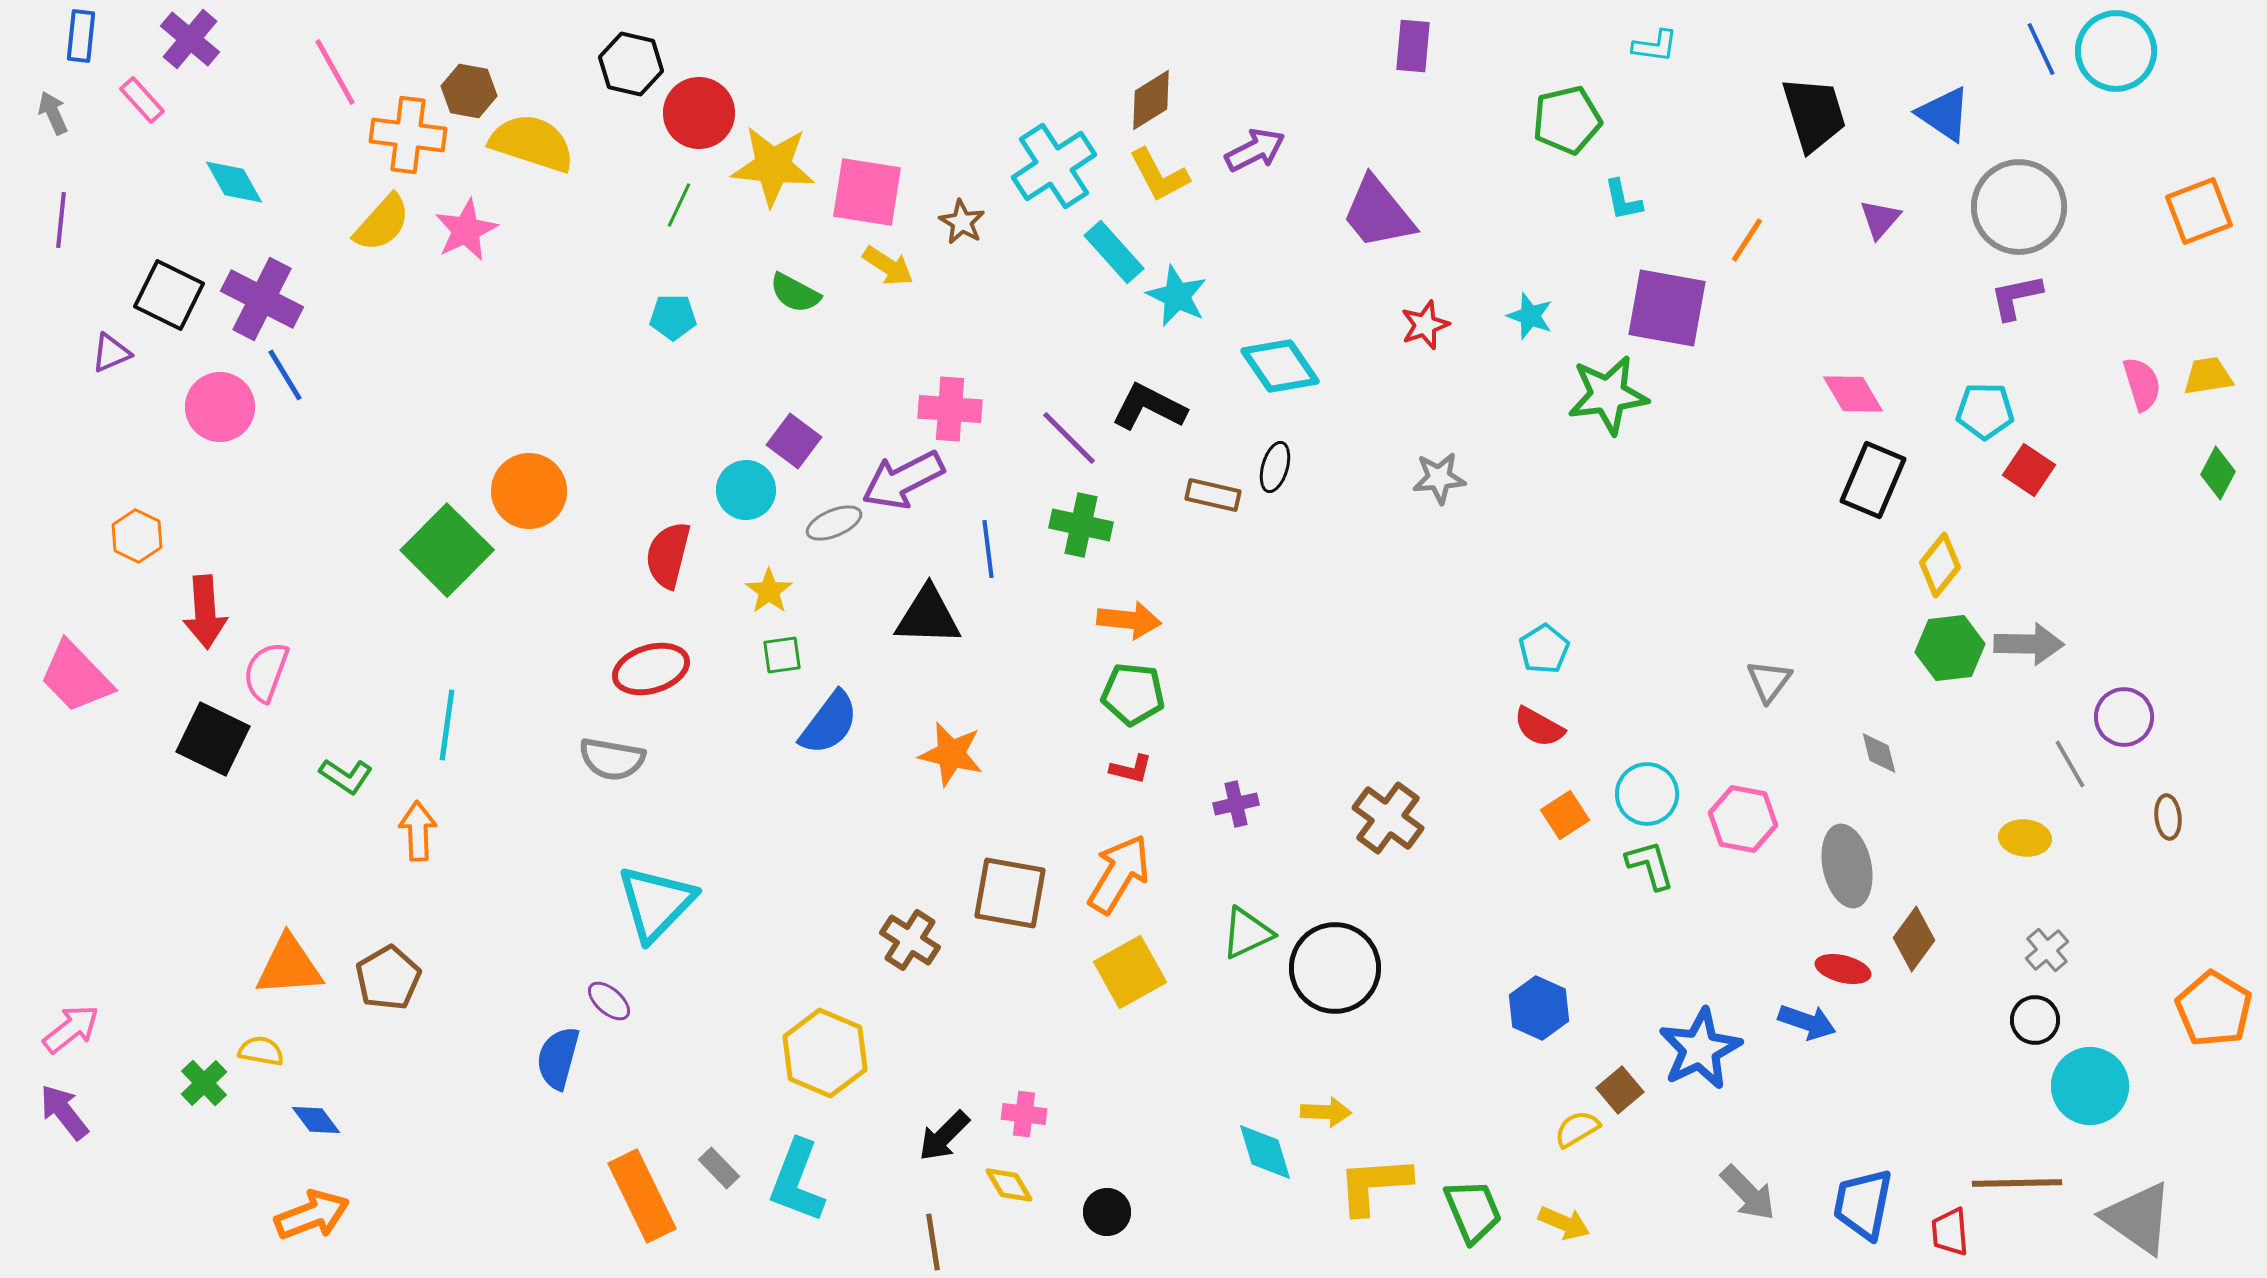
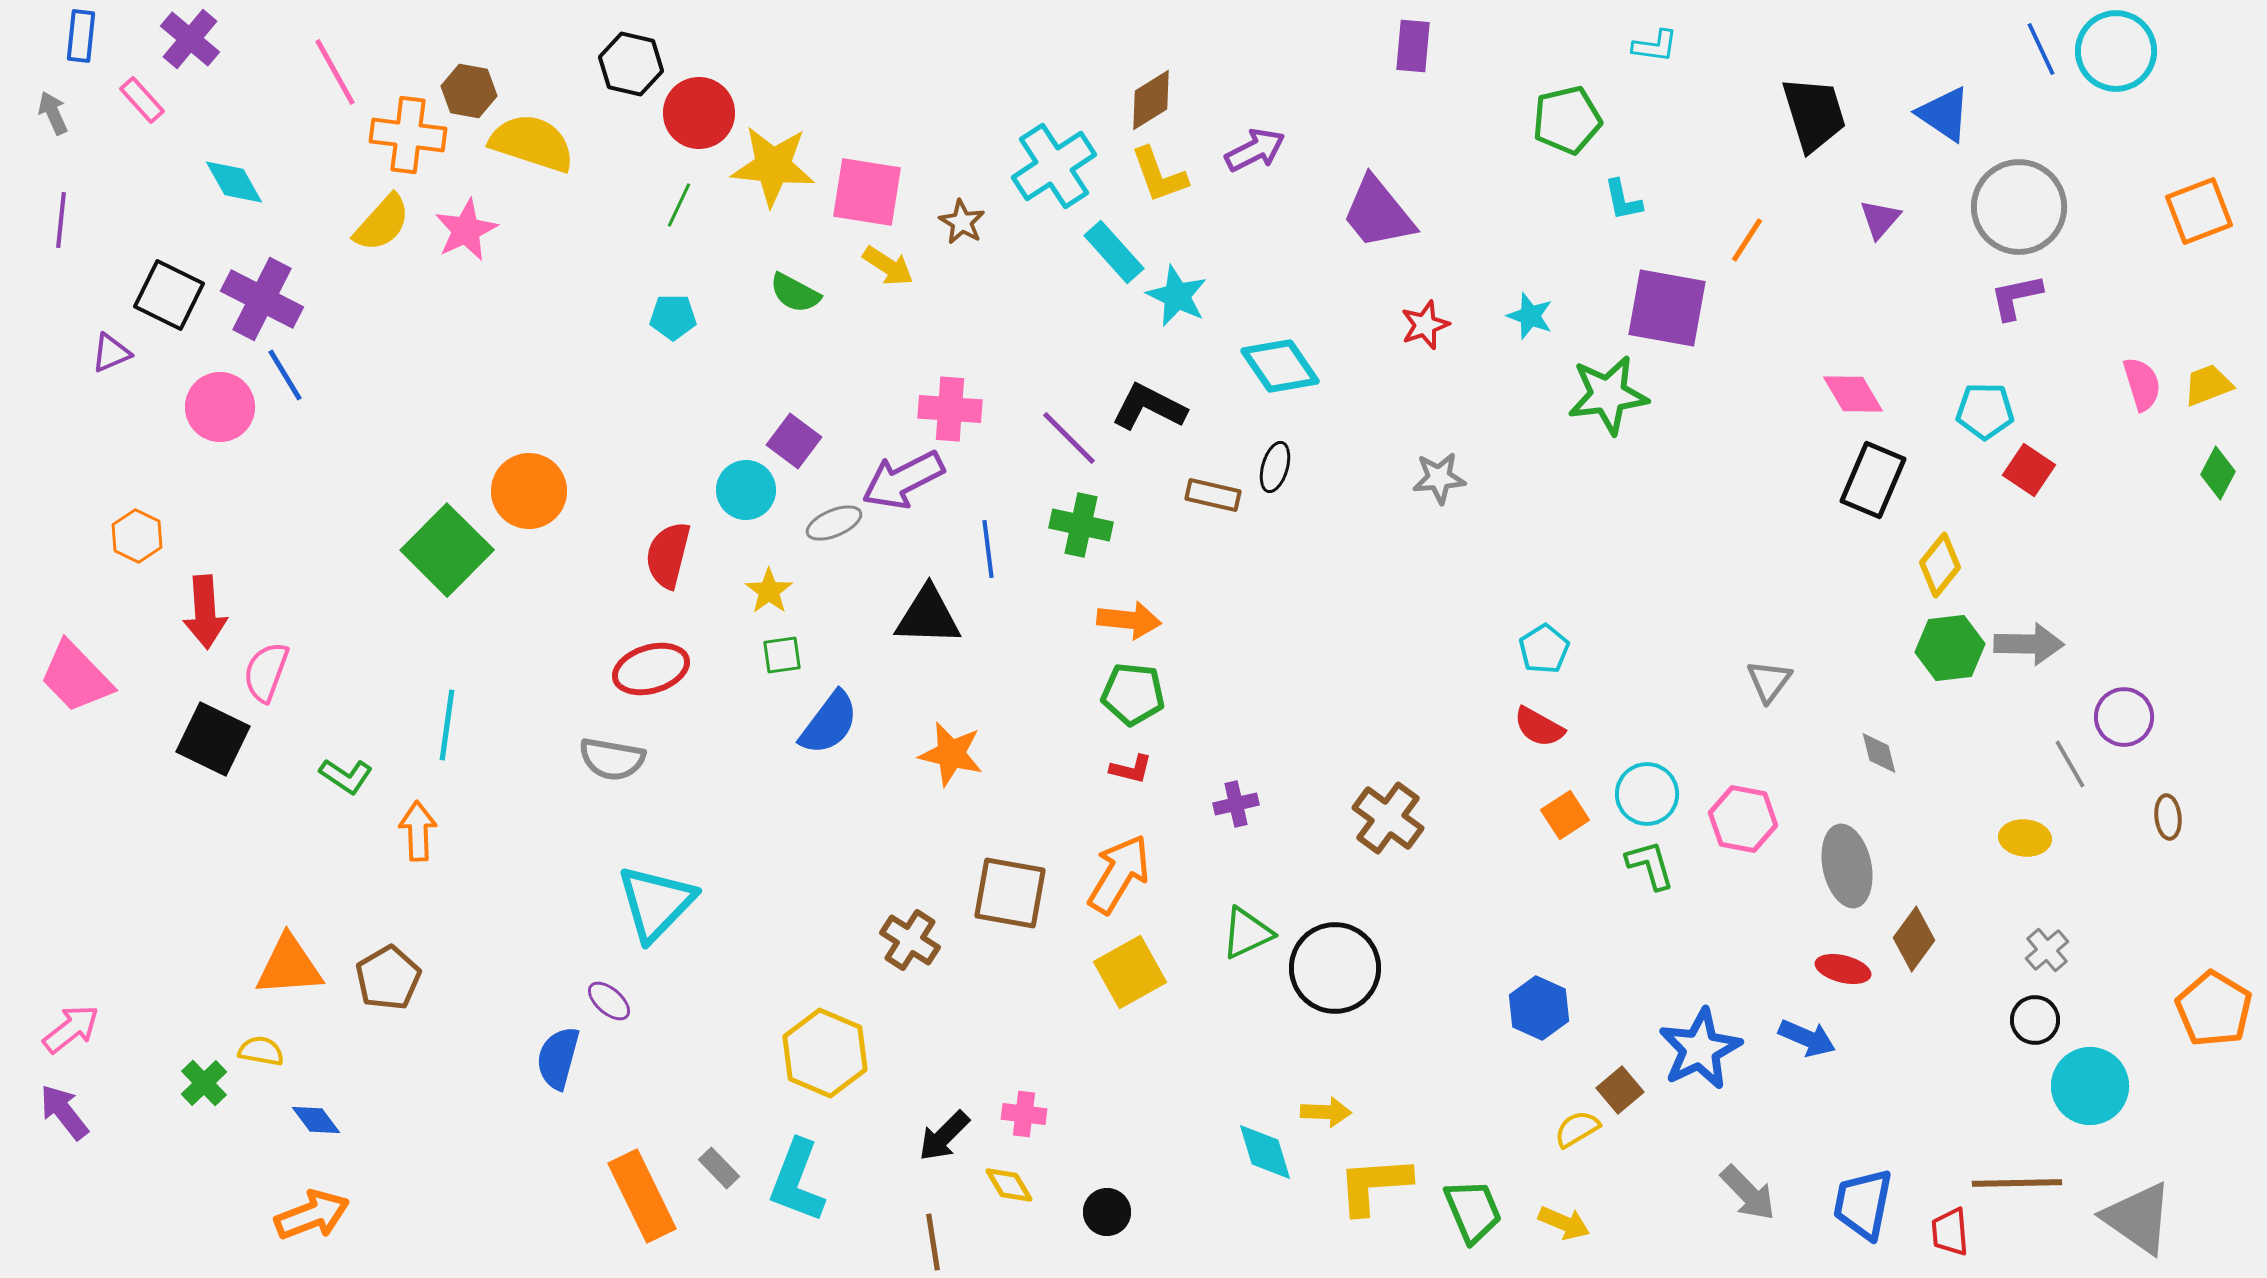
yellow L-shape at (1159, 175): rotated 8 degrees clockwise
yellow trapezoid at (2208, 376): moved 9 px down; rotated 12 degrees counterclockwise
blue arrow at (1807, 1022): moved 16 px down; rotated 4 degrees clockwise
